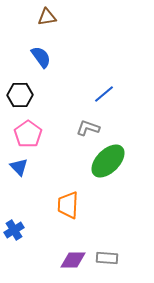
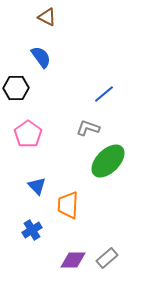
brown triangle: rotated 36 degrees clockwise
black hexagon: moved 4 px left, 7 px up
blue triangle: moved 18 px right, 19 px down
blue cross: moved 18 px right
gray rectangle: rotated 45 degrees counterclockwise
